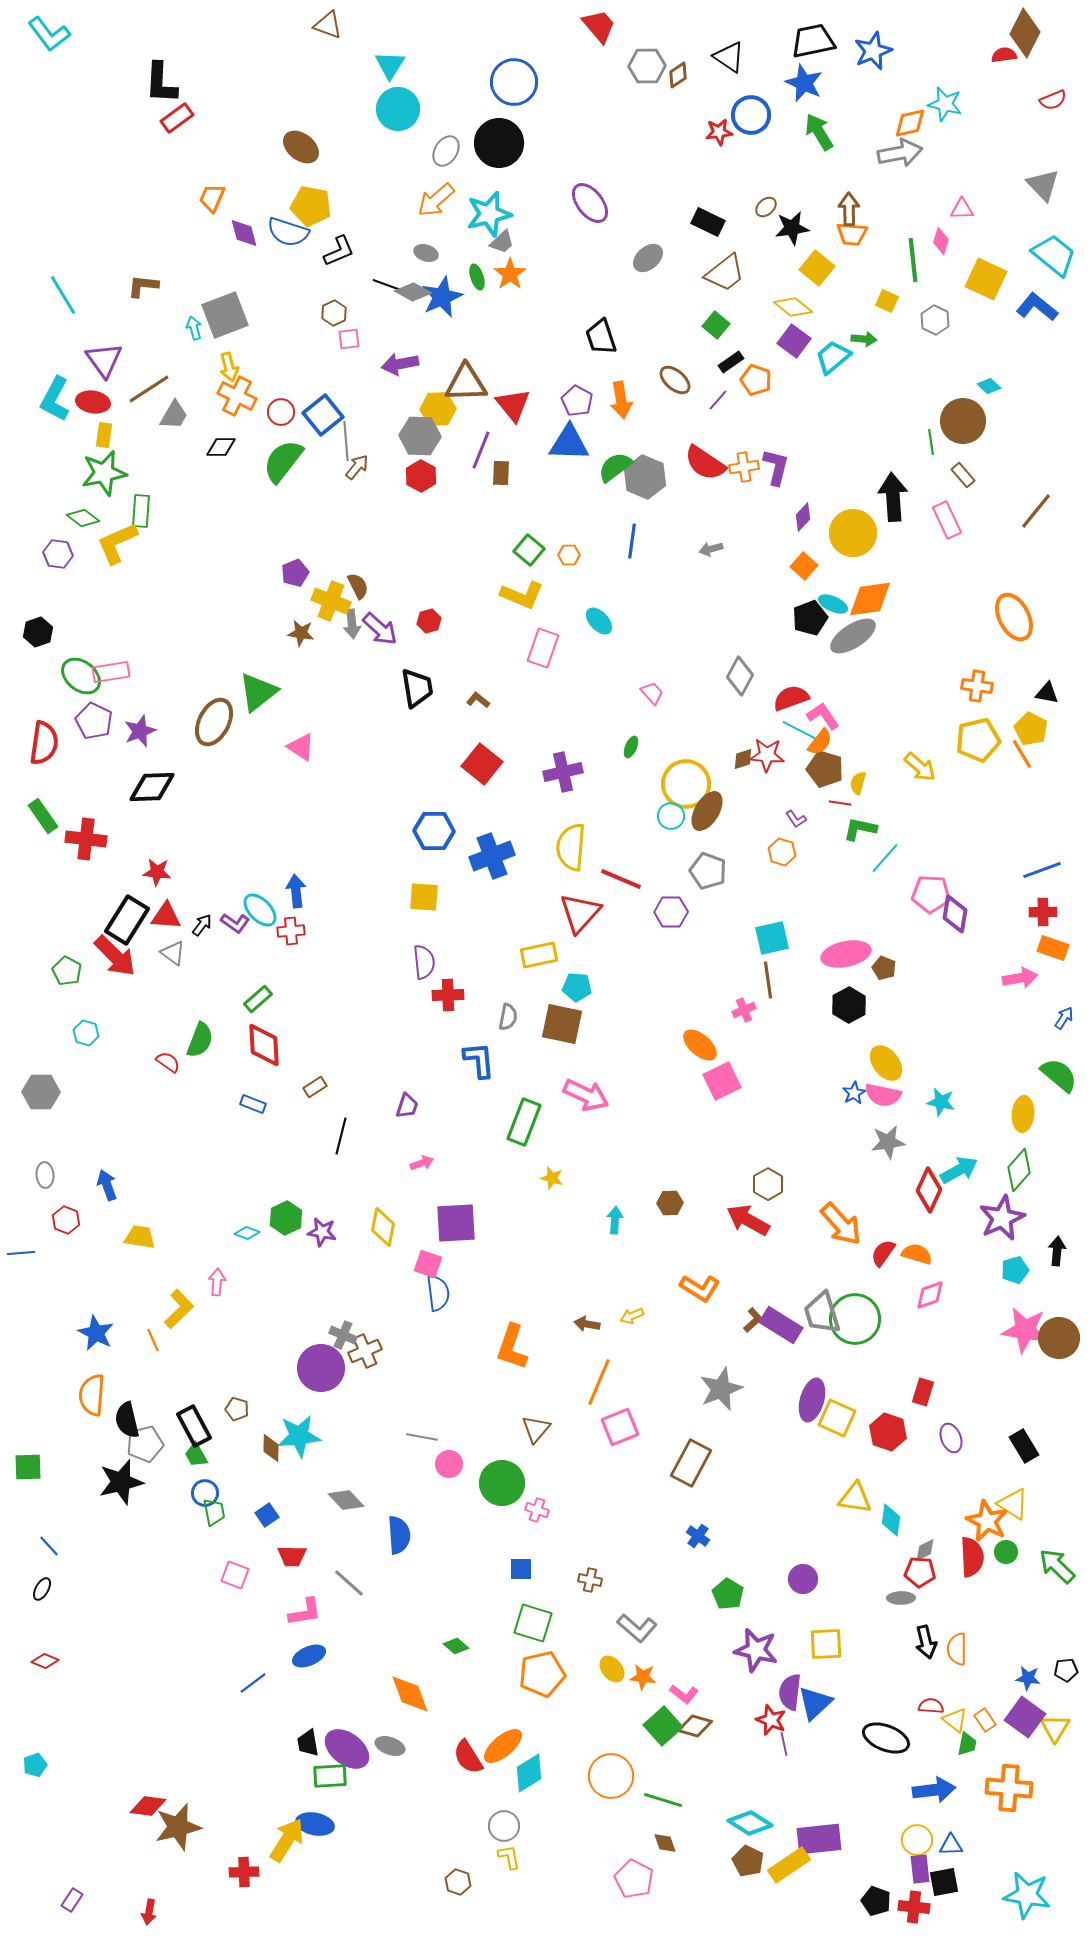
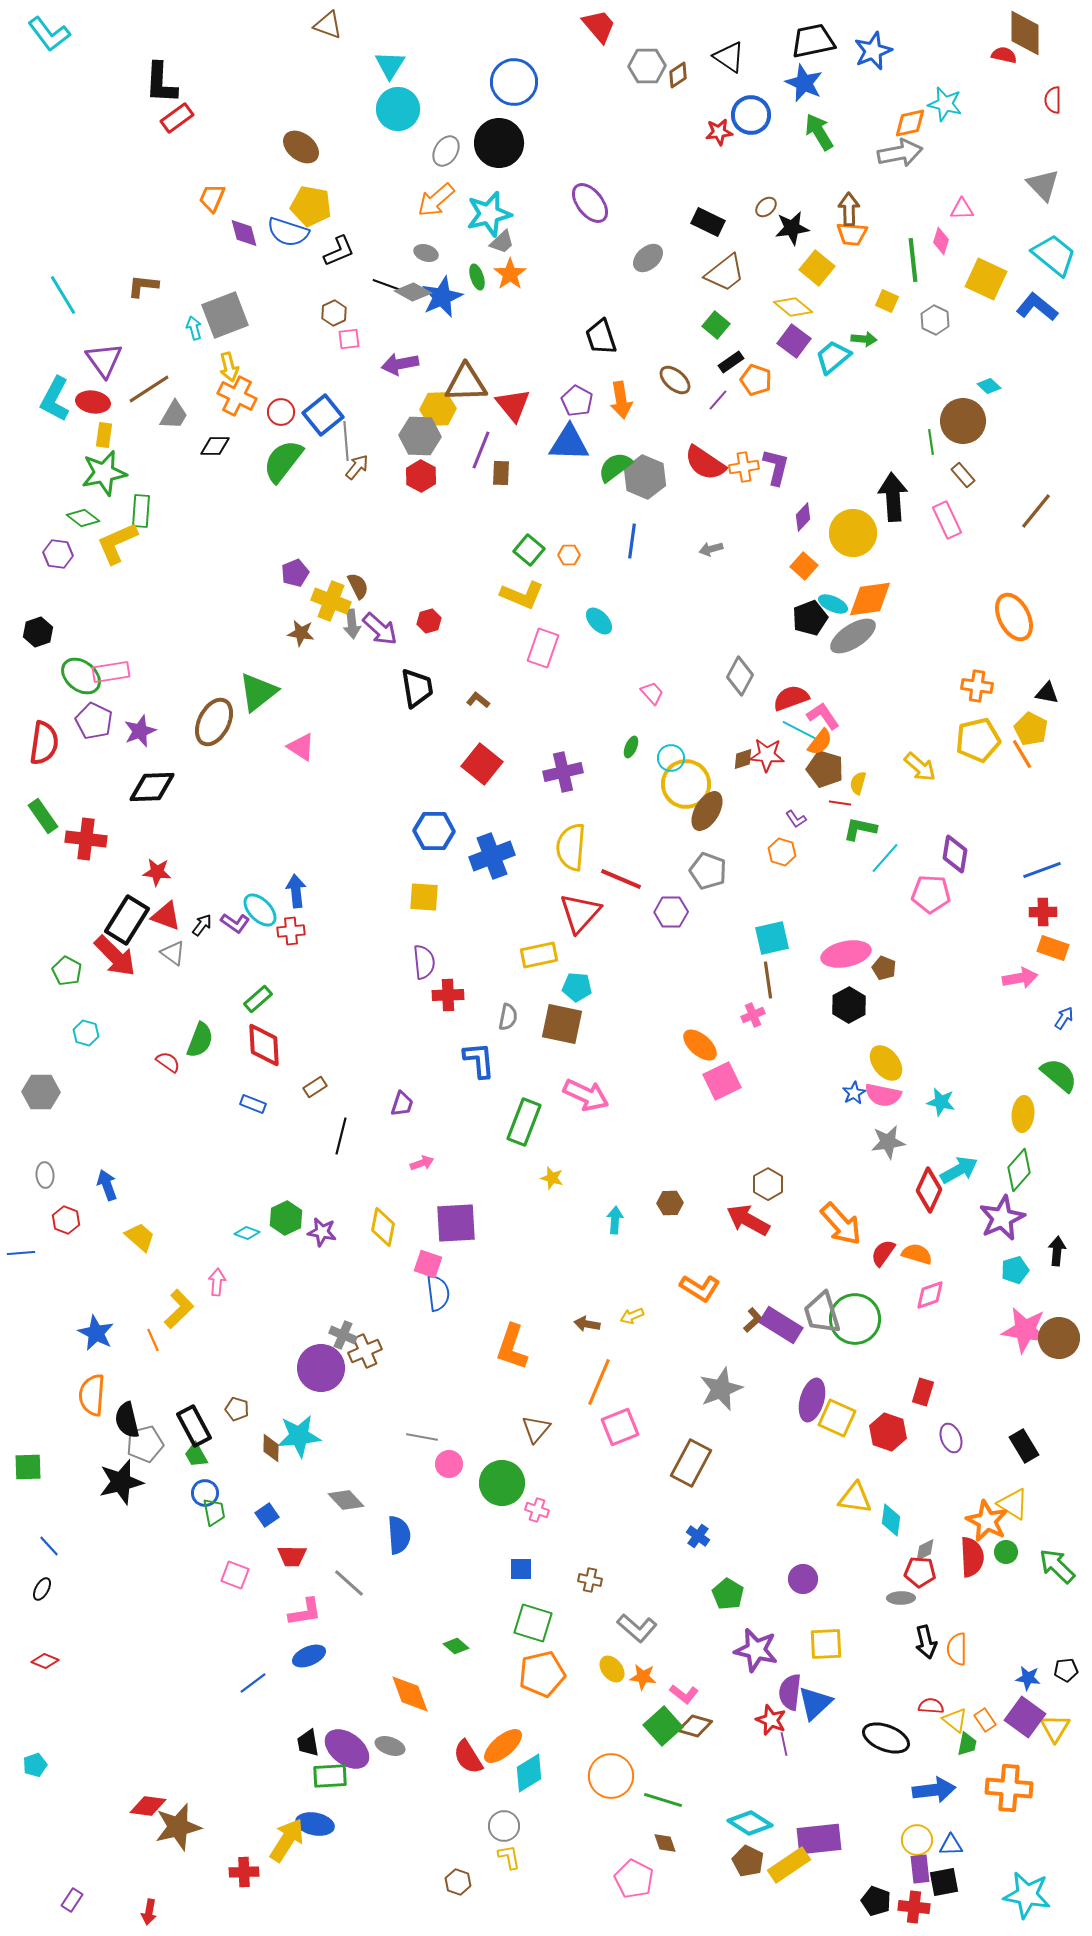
brown diamond at (1025, 33): rotated 27 degrees counterclockwise
red semicircle at (1004, 55): rotated 20 degrees clockwise
red semicircle at (1053, 100): rotated 112 degrees clockwise
black diamond at (221, 447): moved 6 px left, 1 px up
cyan circle at (671, 816): moved 58 px up
purple diamond at (955, 914): moved 60 px up
red triangle at (166, 916): rotated 16 degrees clockwise
pink cross at (744, 1010): moved 9 px right, 5 px down
purple trapezoid at (407, 1106): moved 5 px left, 2 px up
yellow trapezoid at (140, 1237): rotated 32 degrees clockwise
